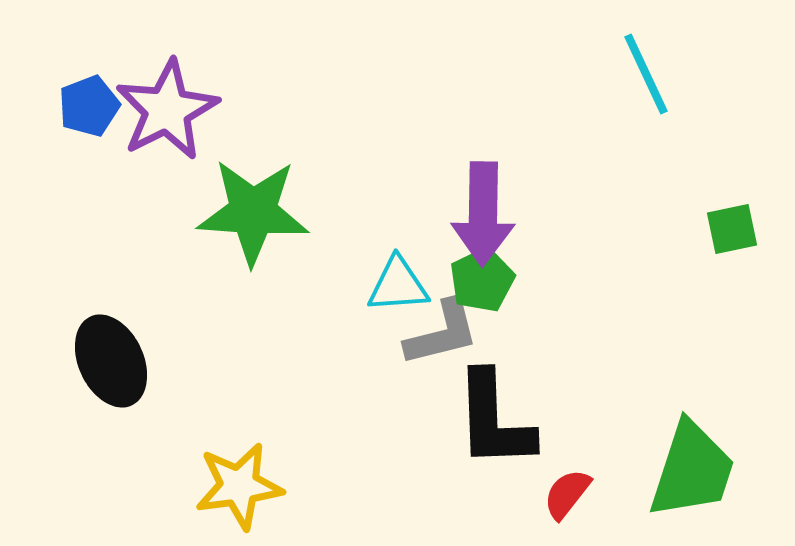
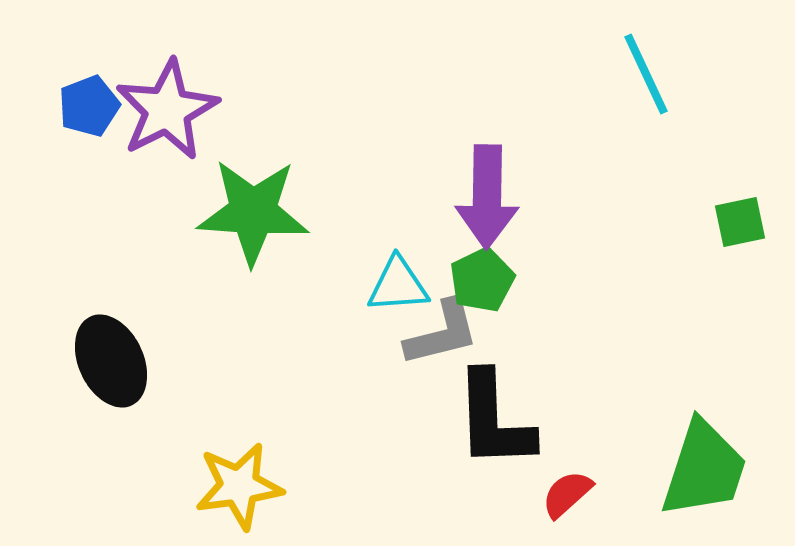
purple arrow: moved 4 px right, 17 px up
green square: moved 8 px right, 7 px up
green trapezoid: moved 12 px right, 1 px up
red semicircle: rotated 10 degrees clockwise
